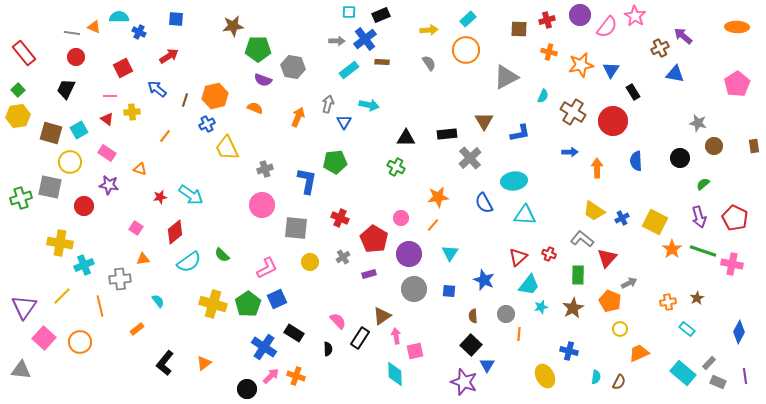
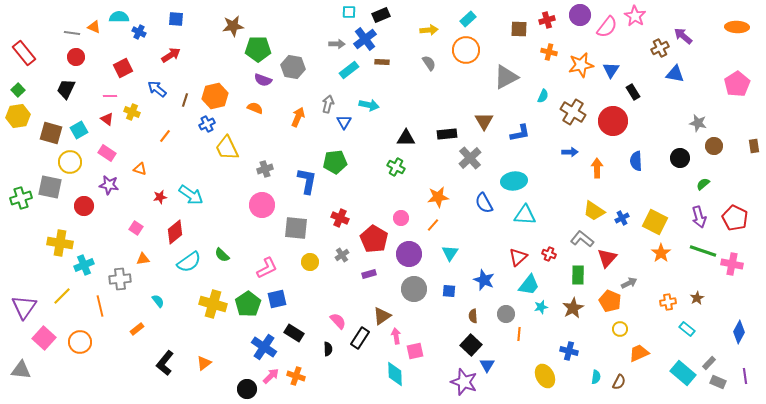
gray arrow at (337, 41): moved 3 px down
red arrow at (169, 56): moved 2 px right, 1 px up
yellow cross at (132, 112): rotated 28 degrees clockwise
orange star at (672, 249): moved 11 px left, 4 px down
gray cross at (343, 257): moved 1 px left, 2 px up
blue square at (277, 299): rotated 12 degrees clockwise
